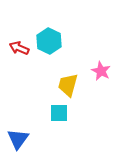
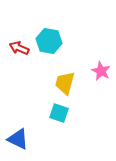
cyan hexagon: rotated 15 degrees counterclockwise
yellow trapezoid: moved 3 px left, 2 px up
cyan square: rotated 18 degrees clockwise
blue triangle: rotated 40 degrees counterclockwise
